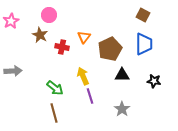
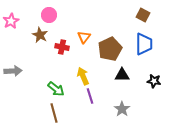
green arrow: moved 1 px right, 1 px down
